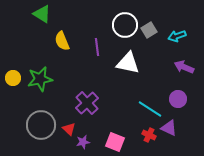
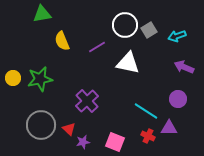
green triangle: rotated 42 degrees counterclockwise
purple line: rotated 66 degrees clockwise
purple cross: moved 2 px up
cyan line: moved 4 px left, 2 px down
purple triangle: rotated 24 degrees counterclockwise
red cross: moved 1 px left, 1 px down
